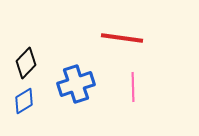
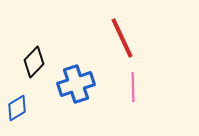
red line: rotated 57 degrees clockwise
black diamond: moved 8 px right, 1 px up
blue diamond: moved 7 px left, 7 px down
